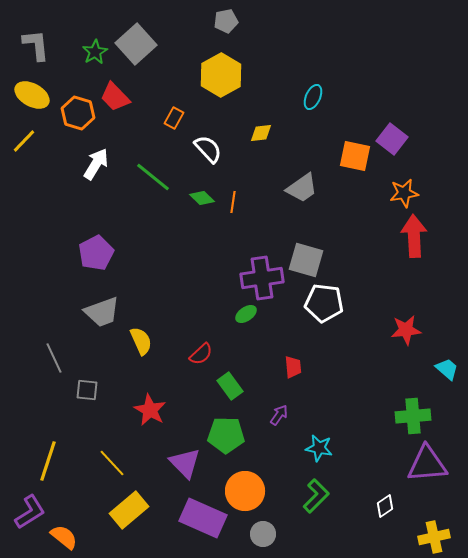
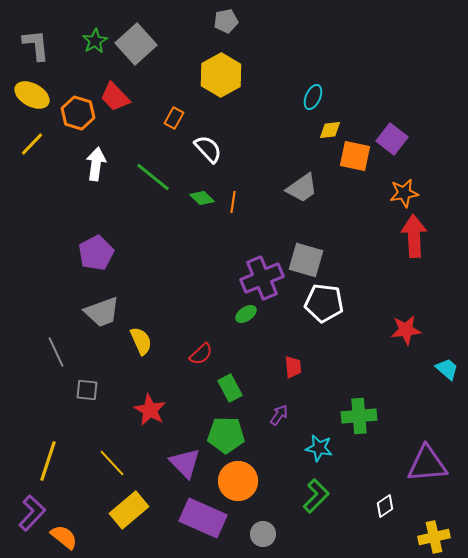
green star at (95, 52): moved 11 px up
yellow diamond at (261, 133): moved 69 px right, 3 px up
yellow line at (24, 141): moved 8 px right, 3 px down
white arrow at (96, 164): rotated 24 degrees counterclockwise
purple cross at (262, 278): rotated 15 degrees counterclockwise
gray line at (54, 358): moved 2 px right, 6 px up
green rectangle at (230, 386): moved 2 px down; rotated 8 degrees clockwise
green cross at (413, 416): moved 54 px left
orange circle at (245, 491): moved 7 px left, 10 px up
purple L-shape at (30, 512): moved 2 px right, 1 px down; rotated 15 degrees counterclockwise
